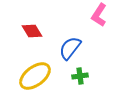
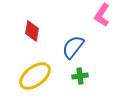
pink L-shape: moved 3 px right
red diamond: rotated 40 degrees clockwise
blue semicircle: moved 3 px right, 1 px up
